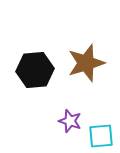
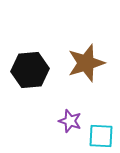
black hexagon: moved 5 px left
cyan square: rotated 8 degrees clockwise
